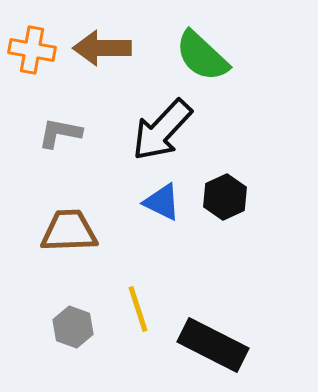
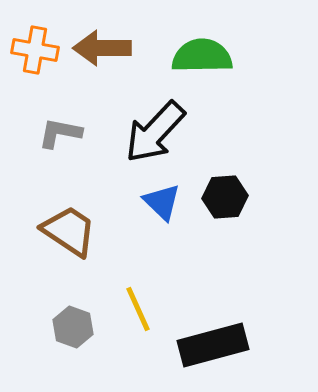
orange cross: moved 3 px right
green semicircle: rotated 136 degrees clockwise
black arrow: moved 7 px left, 2 px down
black hexagon: rotated 21 degrees clockwise
blue triangle: rotated 18 degrees clockwise
brown trapezoid: rotated 36 degrees clockwise
yellow line: rotated 6 degrees counterclockwise
black rectangle: rotated 42 degrees counterclockwise
